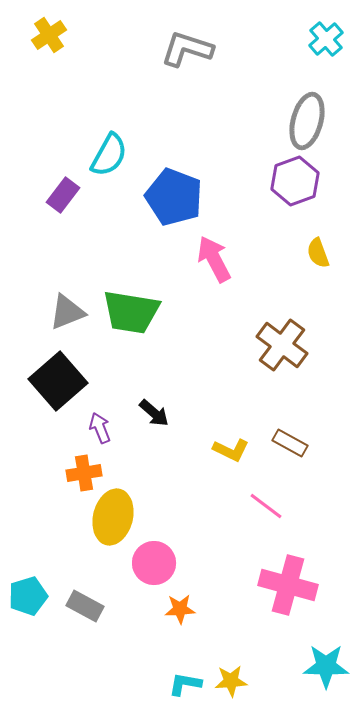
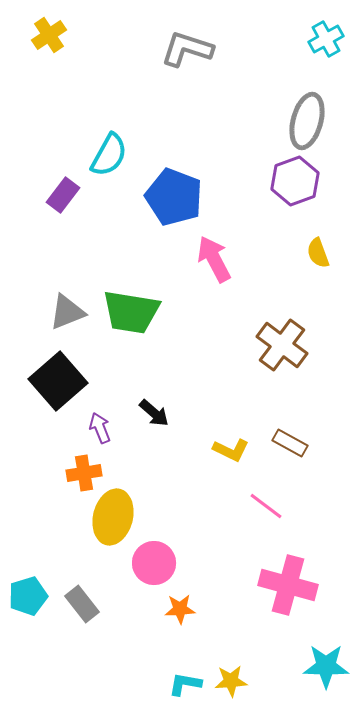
cyan cross: rotated 12 degrees clockwise
gray rectangle: moved 3 px left, 2 px up; rotated 24 degrees clockwise
